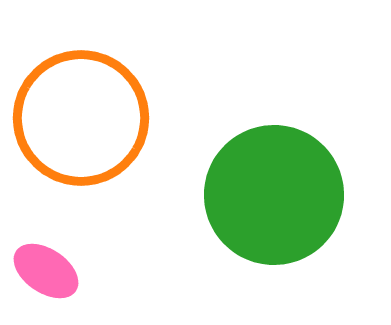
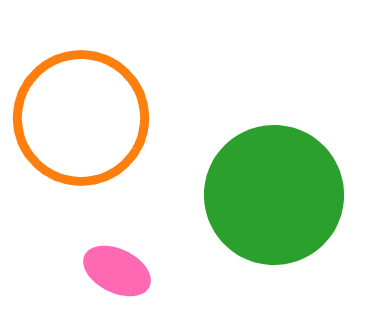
pink ellipse: moved 71 px right; rotated 8 degrees counterclockwise
